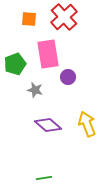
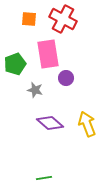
red cross: moved 1 px left, 2 px down; rotated 20 degrees counterclockwise
purple circle: moved 2 px left, 1 px down
purple diamond: moved 2 px right, 2 px up
